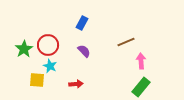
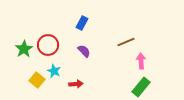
cyan star: moved 4 px right, 5 px down
yellow square: rotated 35 degrees clockwise
